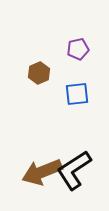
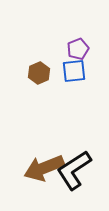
purple pentagon: rotated 10 degrees counterclockwise
blue square: moved 3 px left, 23 px up
brown arrow: moved 2 px right, 4 px up
